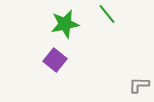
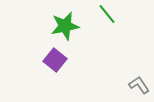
green star: moved 2 px down
gray L-shape: rotated 55 degrees clockwise
